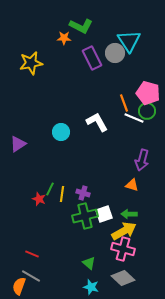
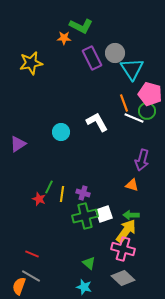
cyan triangle: moved 3 px right, 28 px down
pink pentagon: moved 2 px right, 1 px down
green line: moved 1 px left, 2 px up
green arrow: moved 2 px right, 1 px down
yellow arrow: moved 2 px right; rotated 25 degrees counterclockwise
cyan star: moved 7 px left
